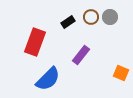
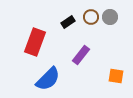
orange square: moved 5 px left, 3 px down; rotated 14 degrees counterclockwise
